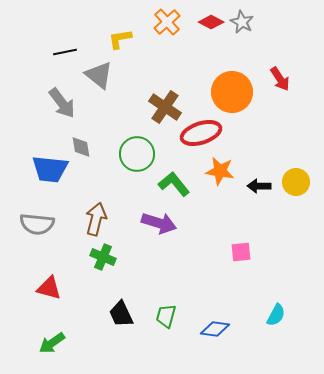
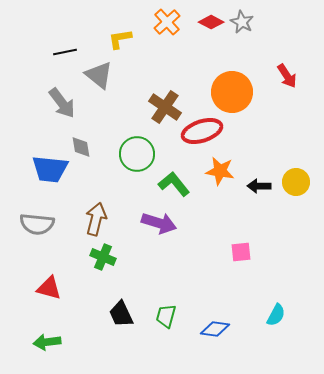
red arrow: moved 7 px right, 3 px up
red ellipse: moved 1 px right, 2 px up
green arrow: moved 5 px left, 1 px up; rotated 28 degrees clockwise
